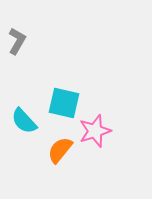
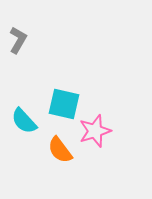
gray L-shape: moved 1 px right, 1 px up
cyan square: moved 1 px down
orange semicircle: rotated 76 degrees counterclockwise
